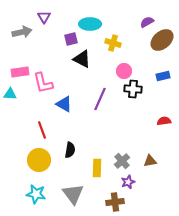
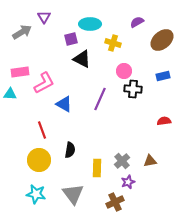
purple semicircle: moved 10 px left
gray arrow: rotated 18 degrees counterclockwise
pink L-shape: moved 1 px right; rotated 105 degrees counterclockwise
brown cross: rotated 18 degrees counterclockwise
